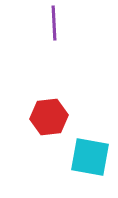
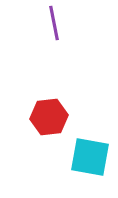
purple line: rotated 8 degrees counterclockwise
